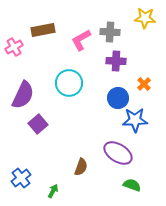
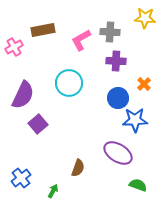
brown semicircle: moved 3 px left, 1 px down
green semicircle: moved 6 px right
